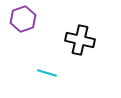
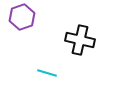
purple hexagon: moved 1 px left, 2 px up
